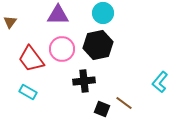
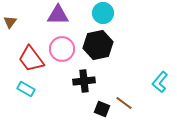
cyan rectangle: moved 2 px left, 3 px up
